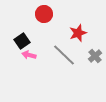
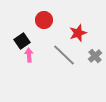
red circle: moved 6 px down
pink arrow: rotated 72 degrees clockwise
